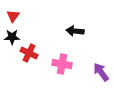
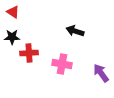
red triangle: moved 4 px up; rotated 32 degrees counterclockwise
black arrow: rotated 12 degrees clockwise
red cross: rotated 30 degrees counterclockwise
purple arrow: moved 1 px down
